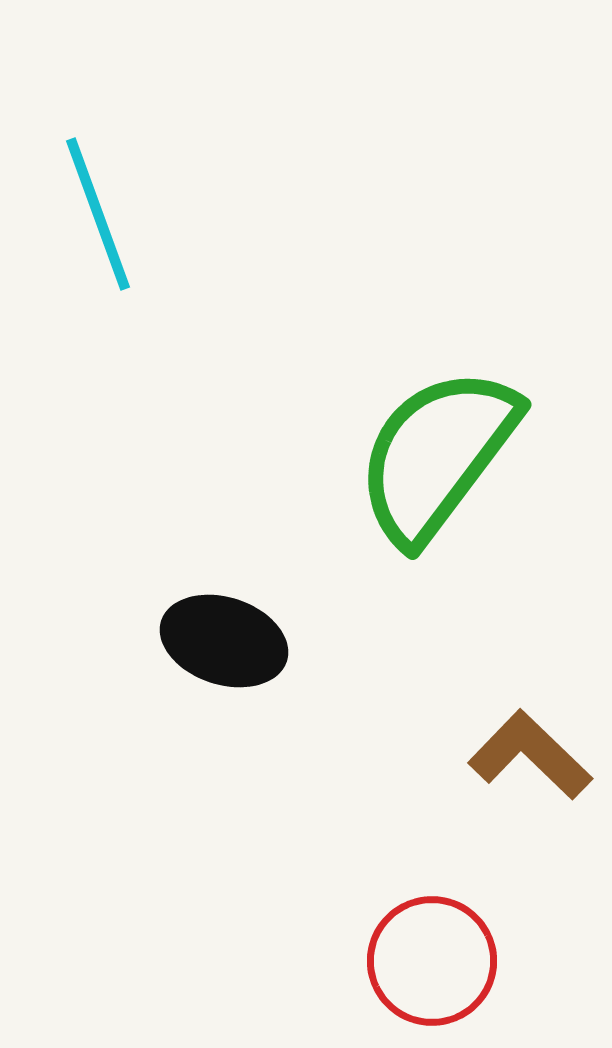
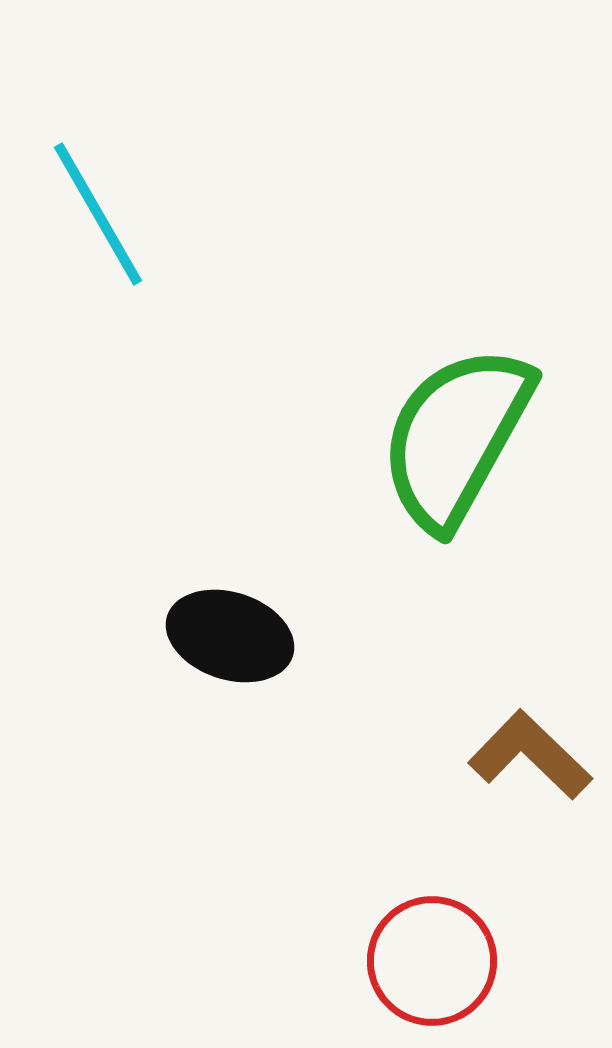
cyan line: rotated 10 degrees counterclockwise
green semicircle: moved 19 px right, 18 px up; rotated 8 degrees counterclockwise
black ellipse: moved 6 px right, 5 px up
